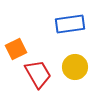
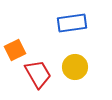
blue rectangle: moved 2 px right, 1 px up
orange square: moved 1 px left, 1 px down
